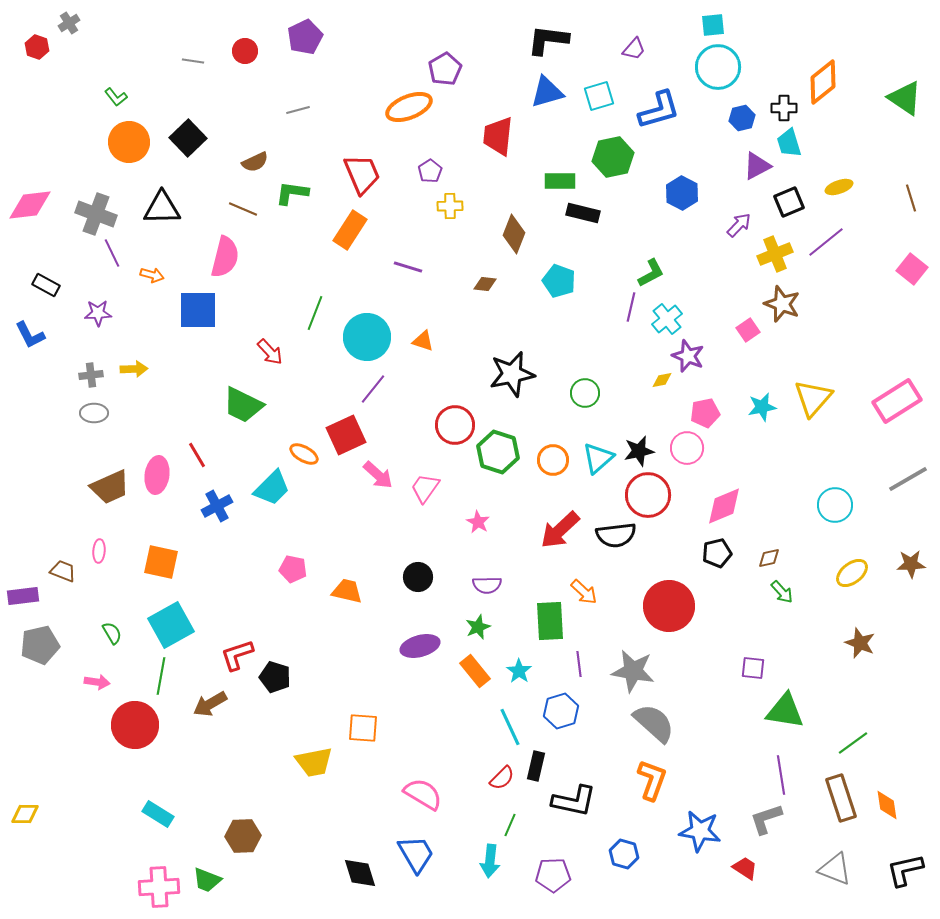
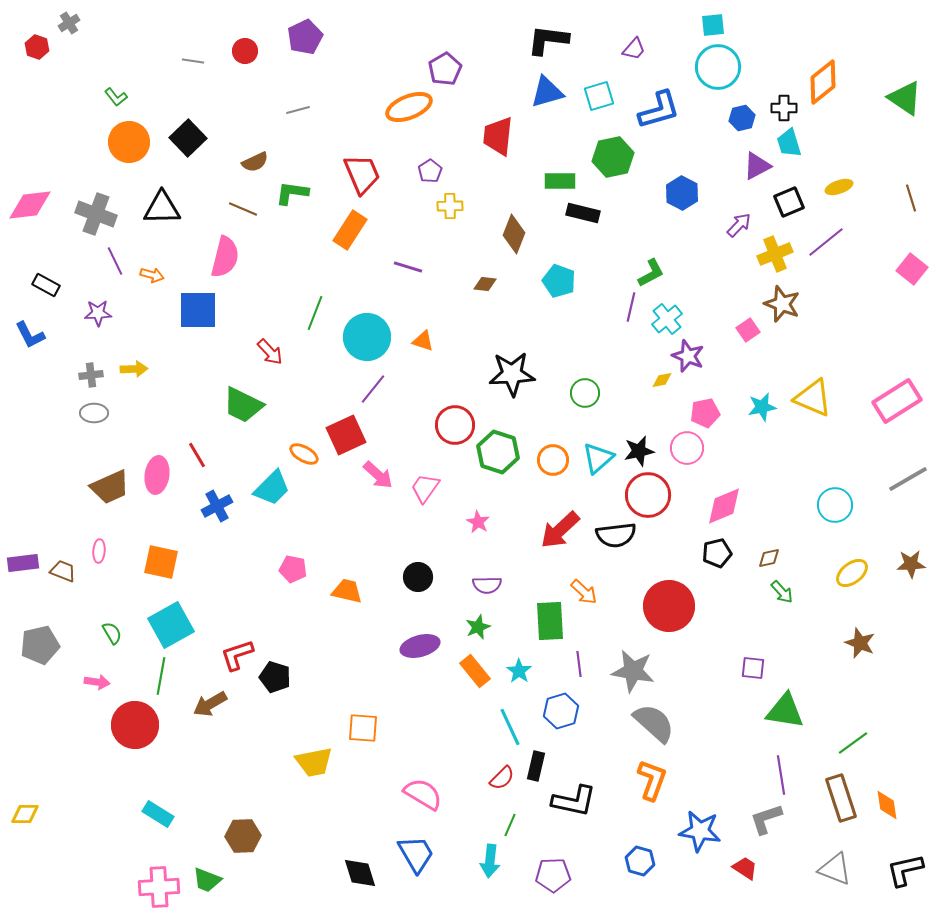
purple line at (112, 253): moved 3 px right, 8 px down
black star at (512, 374): rotated 9 degrees clockwise
yellow triangle at (813, 398): rotated 48 degrees counterclockwise
purple rectangle at (23, 596): moved 33 px up
blue hexagon at (624, 854): moved 16 px right, 7 px down
